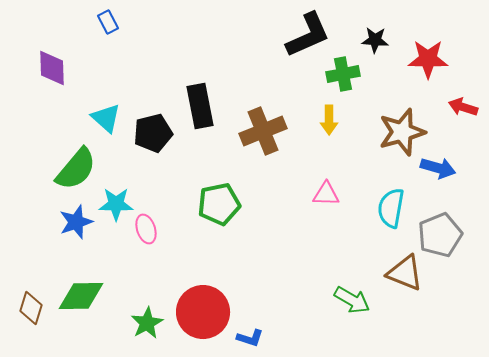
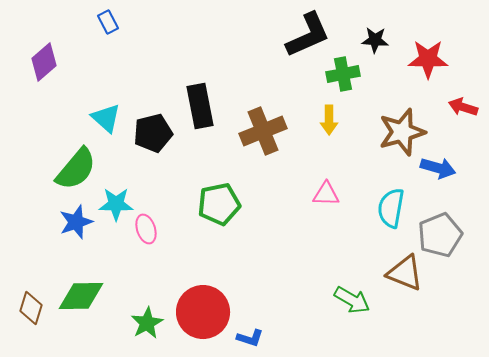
purple diamond: moved 8 px left, 6 px up; rotated 51 degrees clockwise
